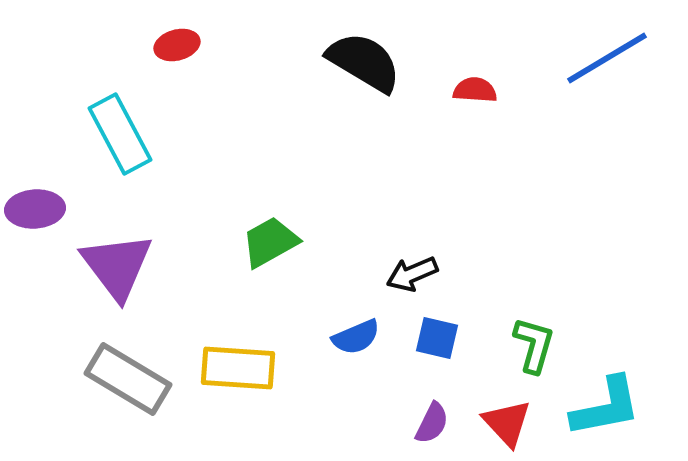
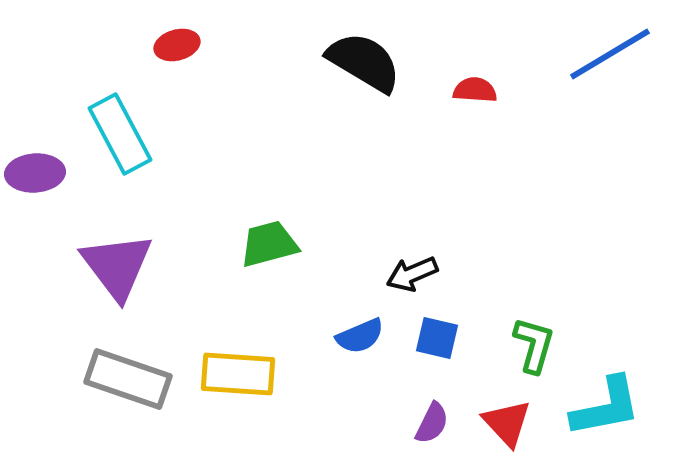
blue line: moved 3 px right, 4 px up
purple ellipse: moved 36 px up
green trapezoid: moved 1 px left, 2 px down; rotated 14 degrees clockwise
blue semicircle: moved 4 px right, 1 px up
yellow rectangle: moved 6 px down
gray rectangle: rotated 12 degrees counterclockwise
